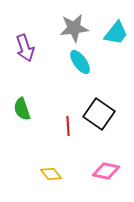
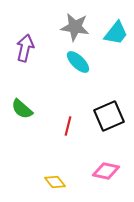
gray star: moved 1 px right, 1 px up; rotated 16 degrees clockwise
purple arrow: rotated 148 degrees counterclockwise
cyan ellipse: moved 2 px left; rotated 10 degrees counterclockwise
green semicircle: rotated 30 degrees counterclockwise
black square: moved 10 px right, 2 px down; rotated 32 degrees clockwise
red line: rotated 18 degrees clockwise
yellow diamond: moved 4 px right, 8 px down
